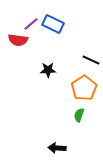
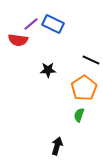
black arrow: moved 2 px up; rotated 102 degrees clockwise
